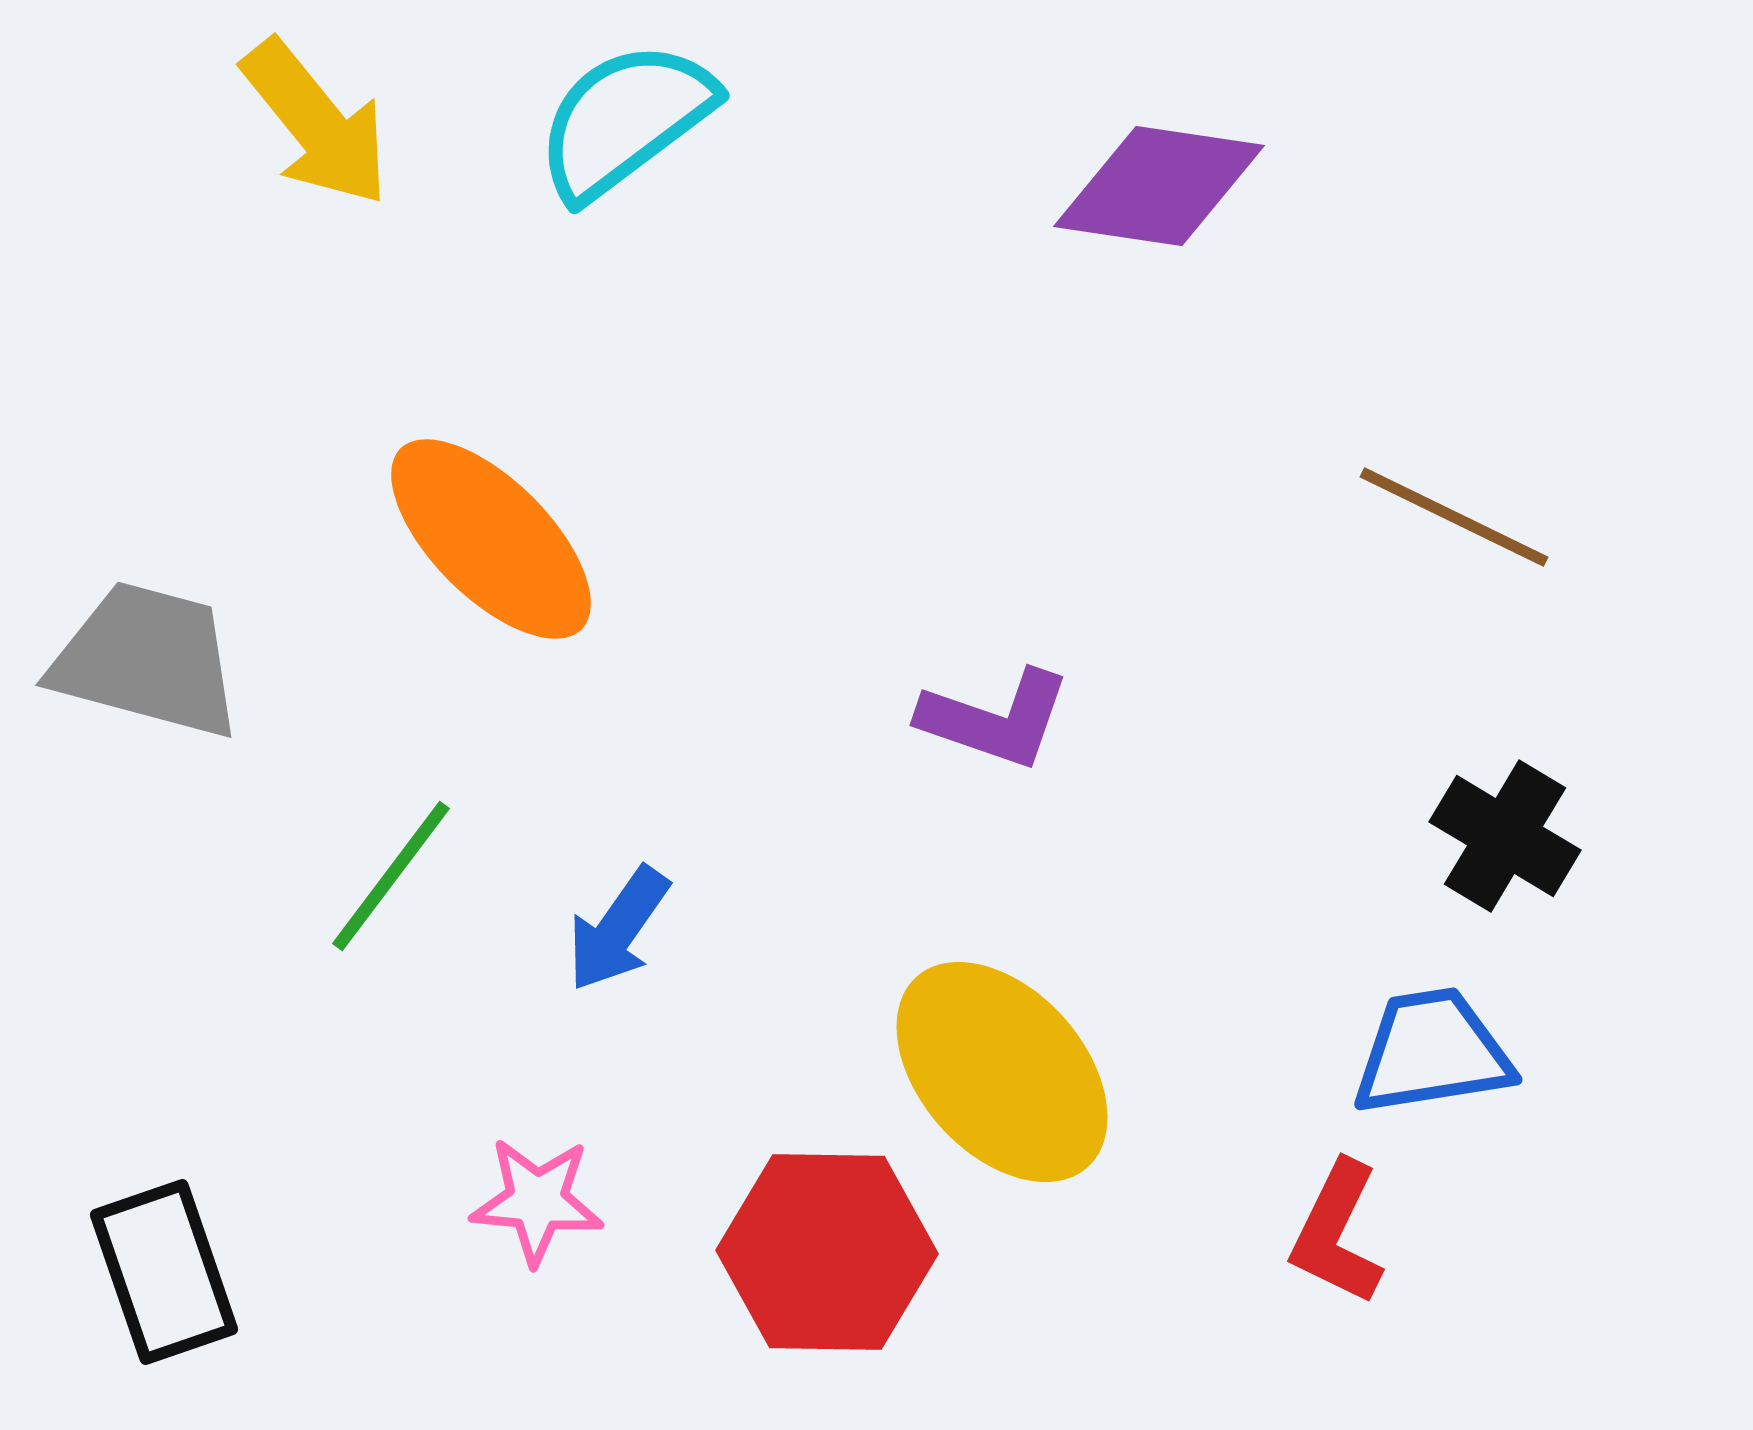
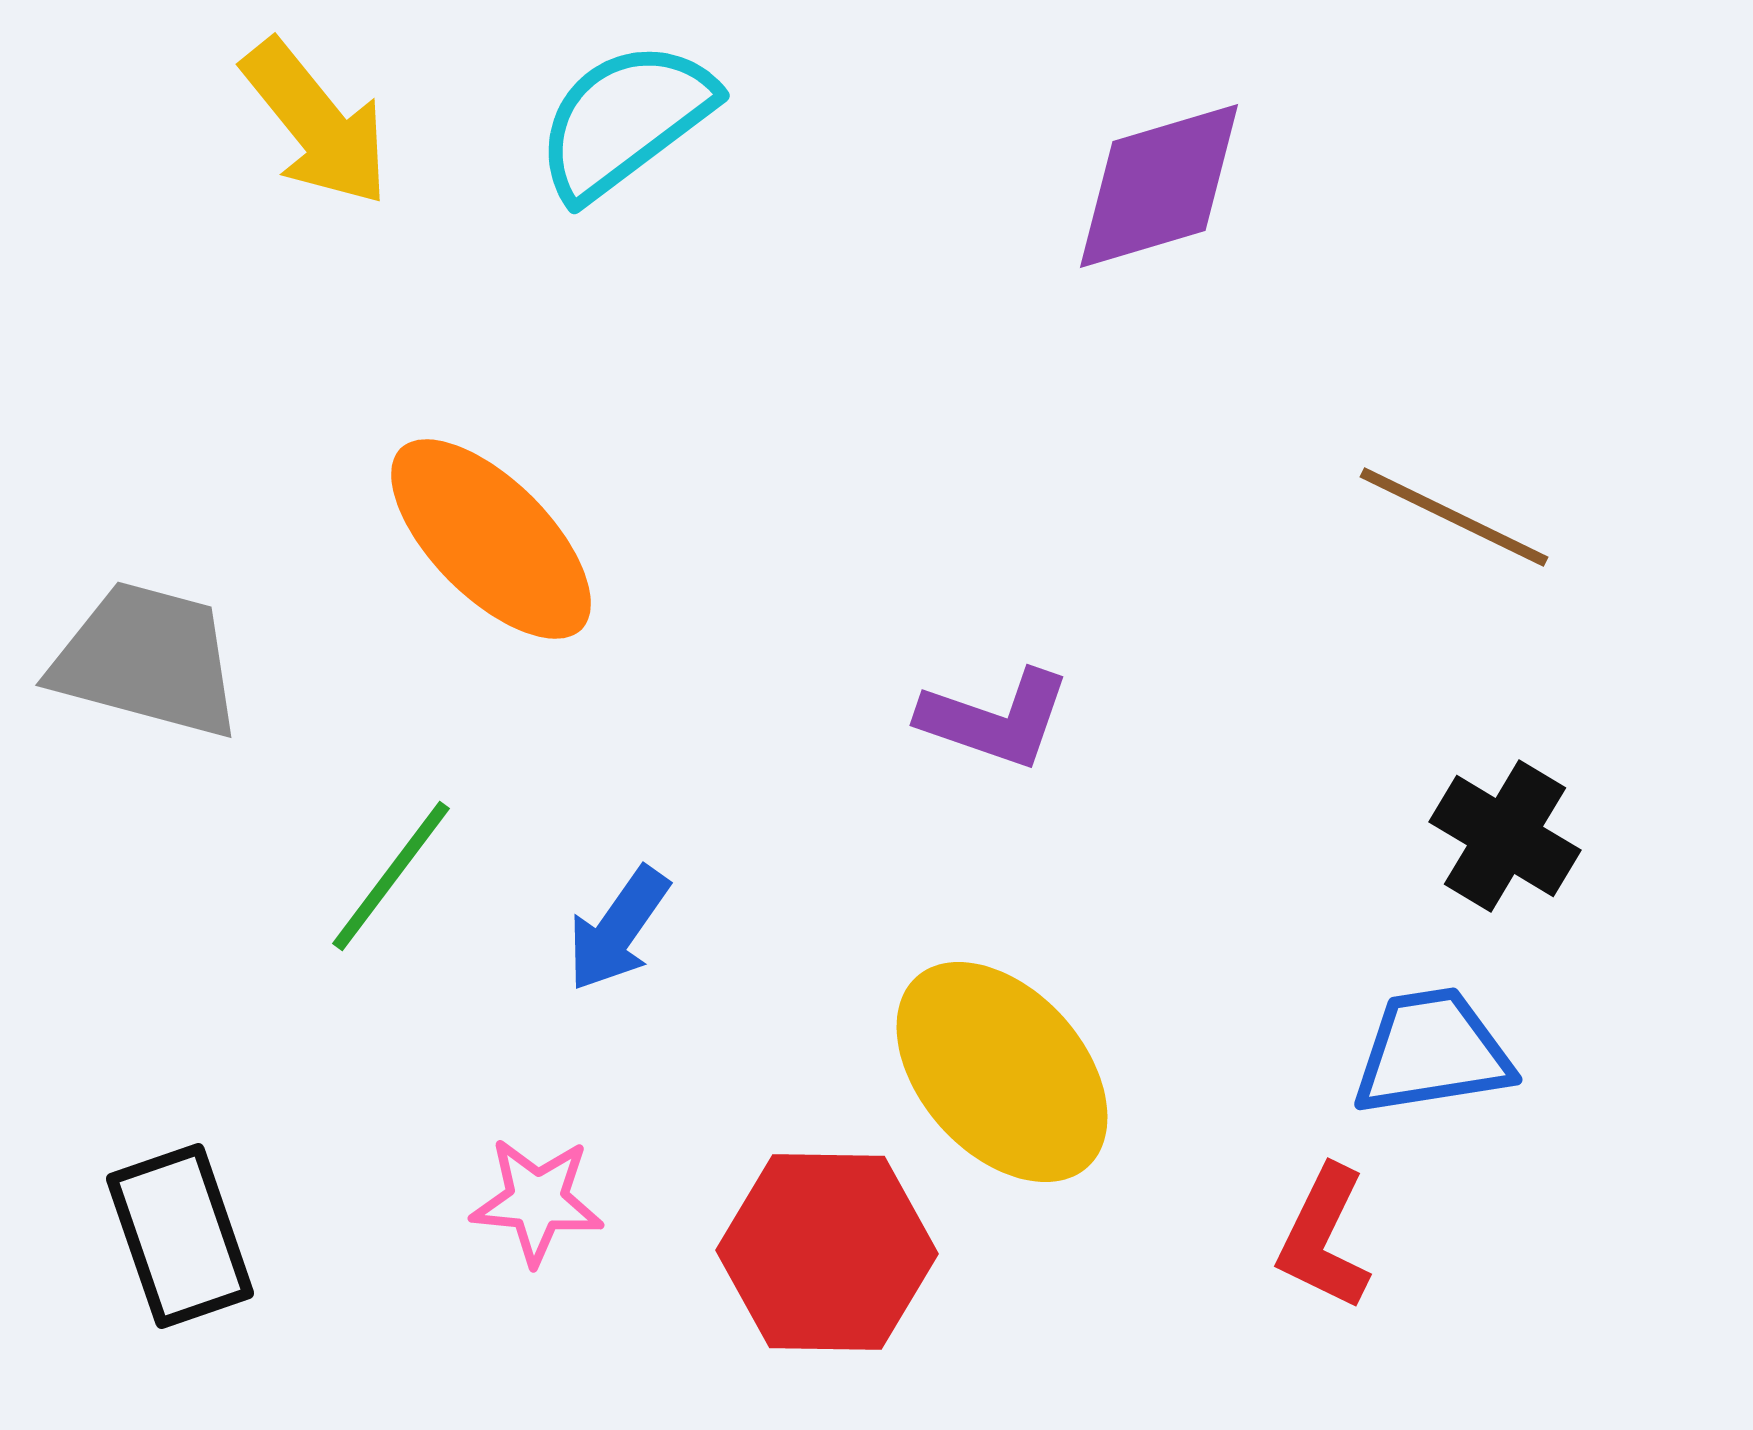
purple diamond: rotated 25 degrees counterclockwise
red L-shape: moved 13 px left, 5 px down
black rectangle: moved 16 px right, 36 px up
